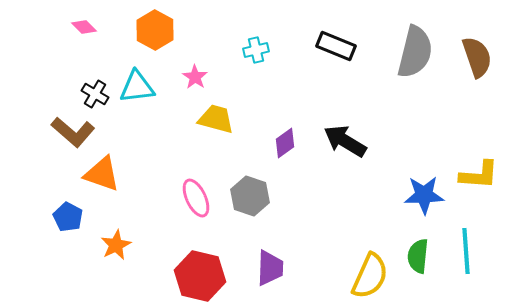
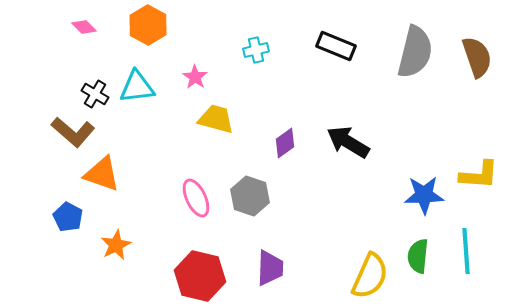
orange hexagon: moved 7 px left, 5 px up
black arrow: moved 3 px right, 1 px down
